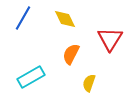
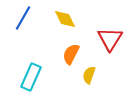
cyan rectangle: rotated 36 degrees counterclockwise
yellow semicircle: moved 8 px up
